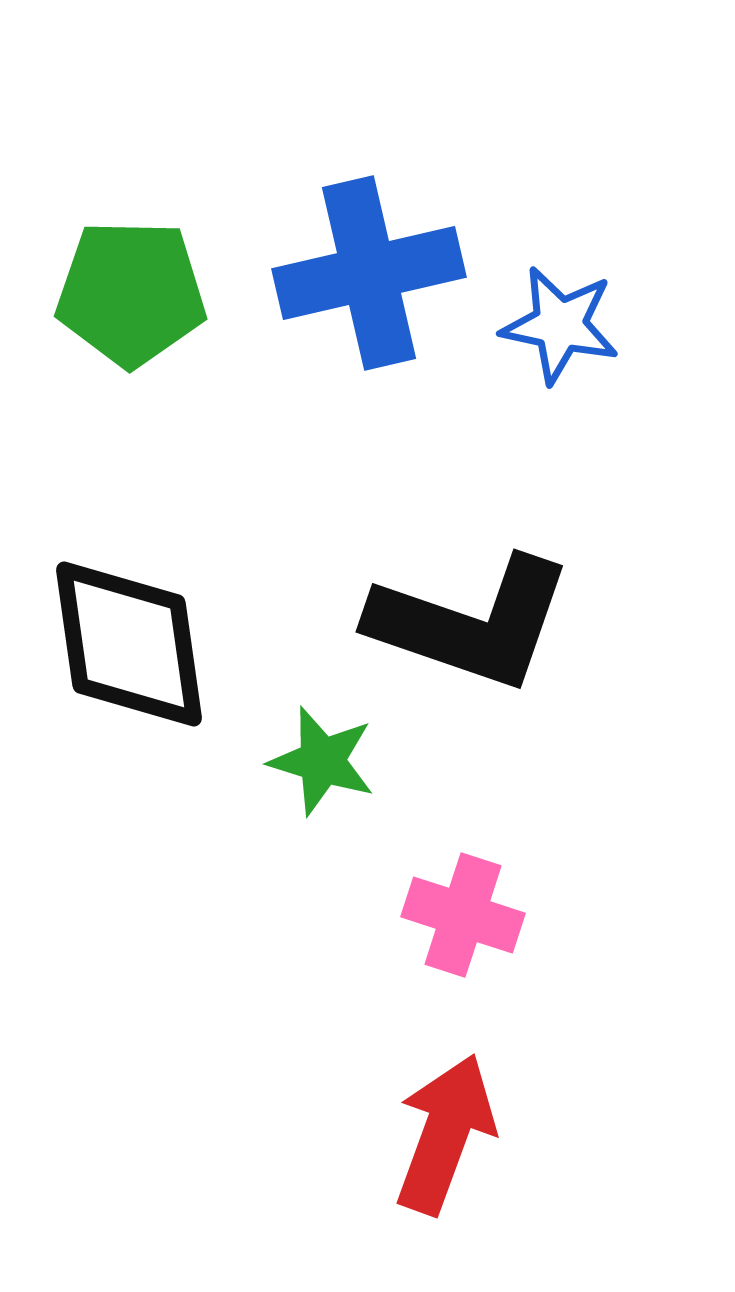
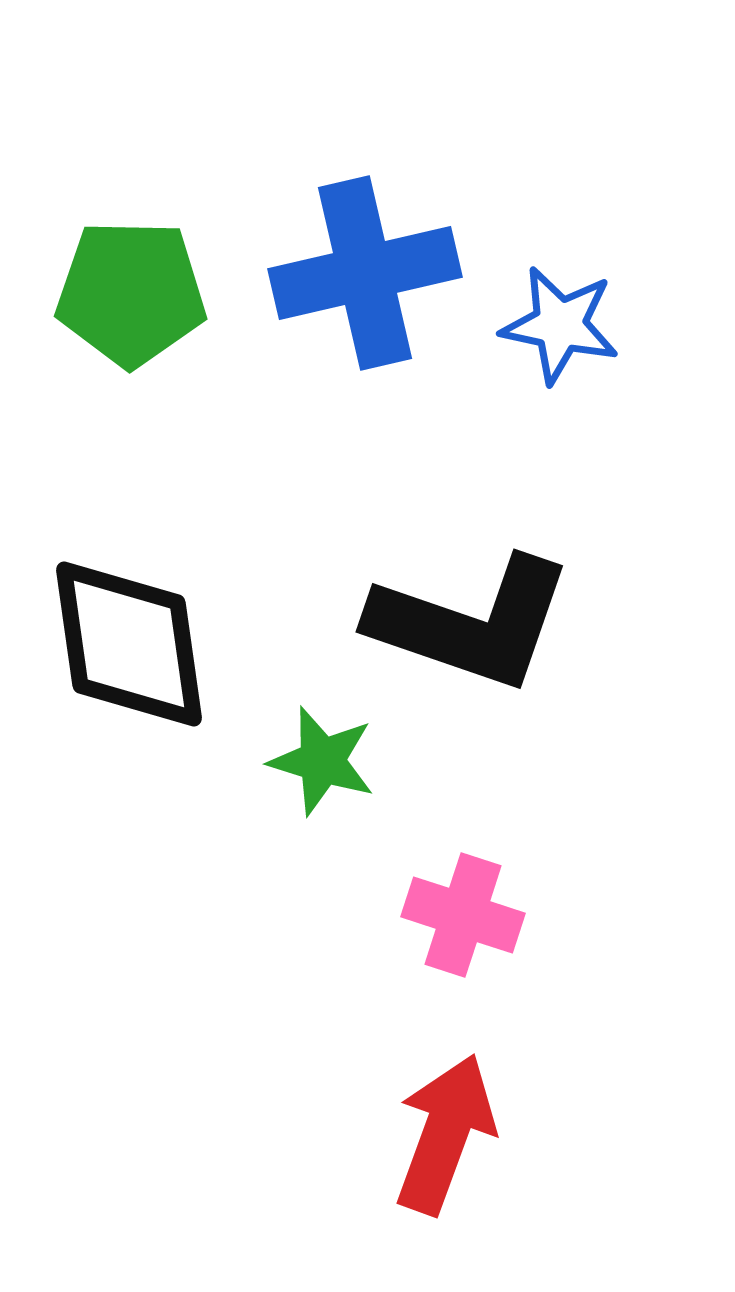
blue cross: moved 4 px left
